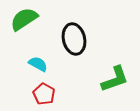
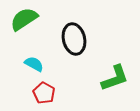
cyan semicircle: moved 4 px left
green L-shape: moved 1 px up
red pentagon: moved 1 px up
